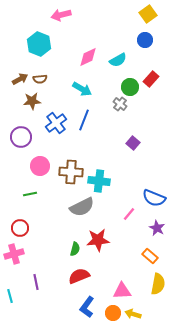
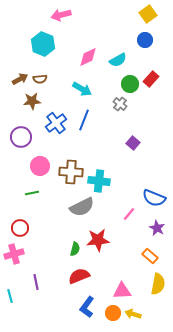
cyan hexagon: moved 4 px right
green circle: moved 3 px up
green line: moved 2 px right, 1 px up
